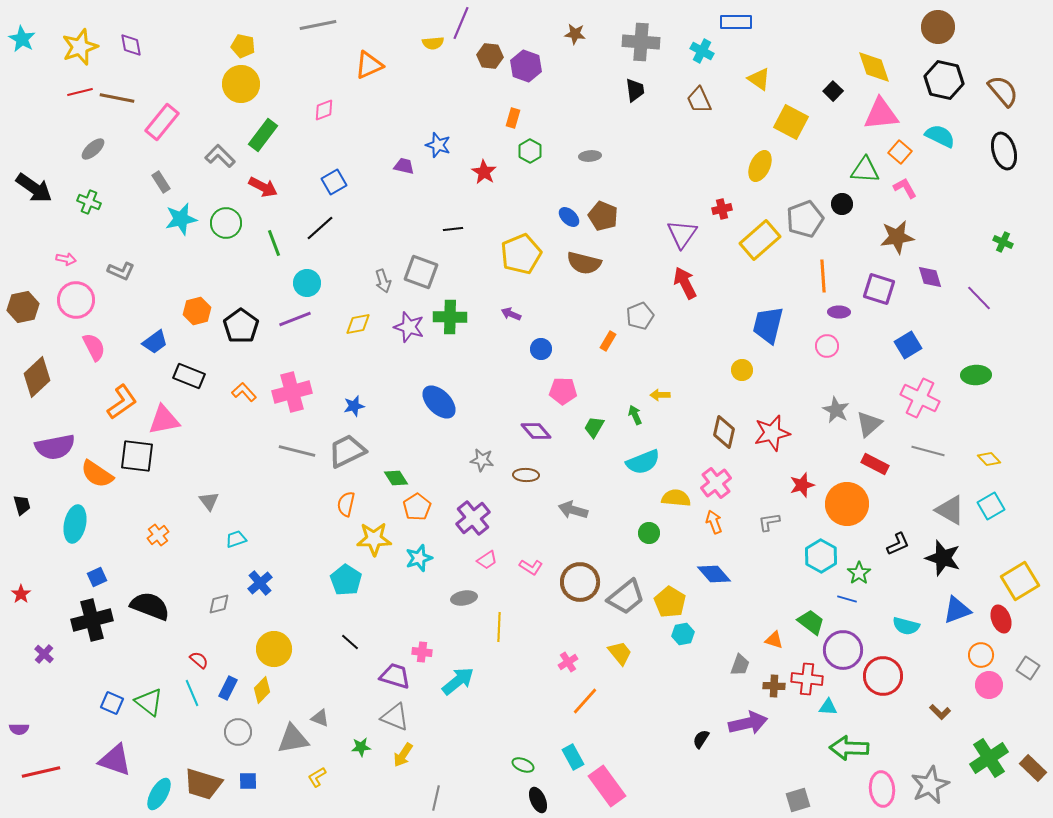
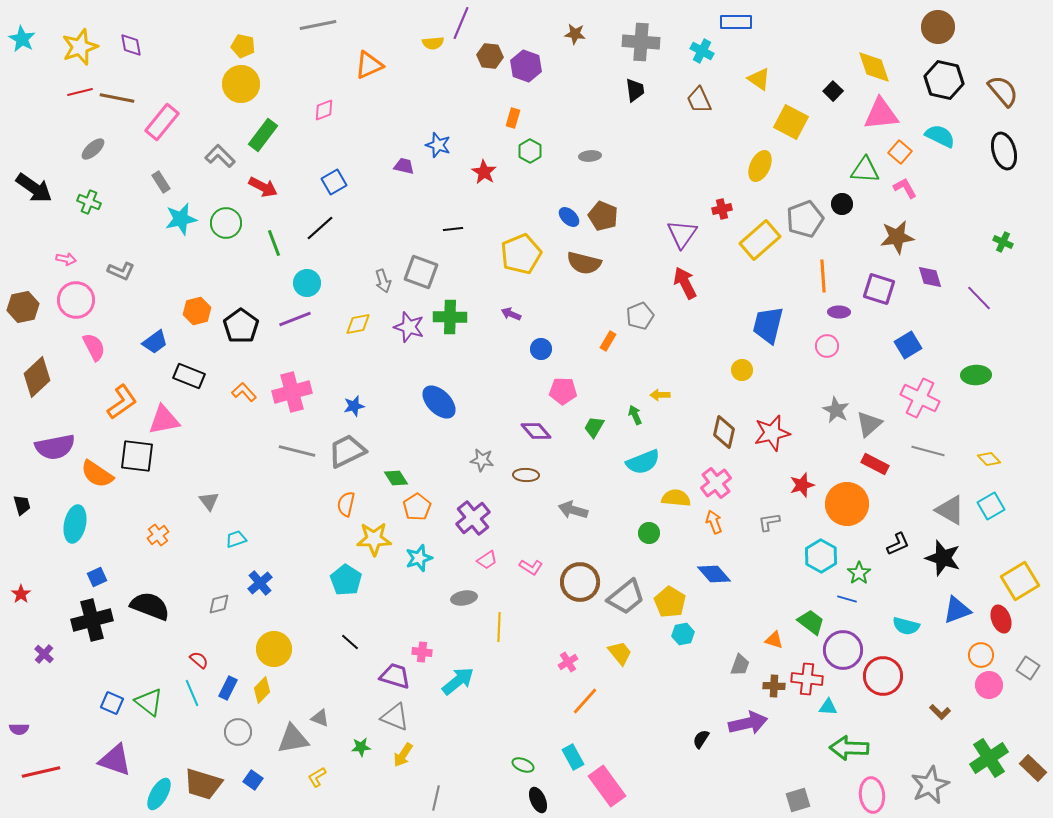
blue square at (248, 781): moved 5 px right, 1 px up; rotated 36 degrees clockwise
pink ellipse at (882, 789): moved 10 px left, 6 px down
